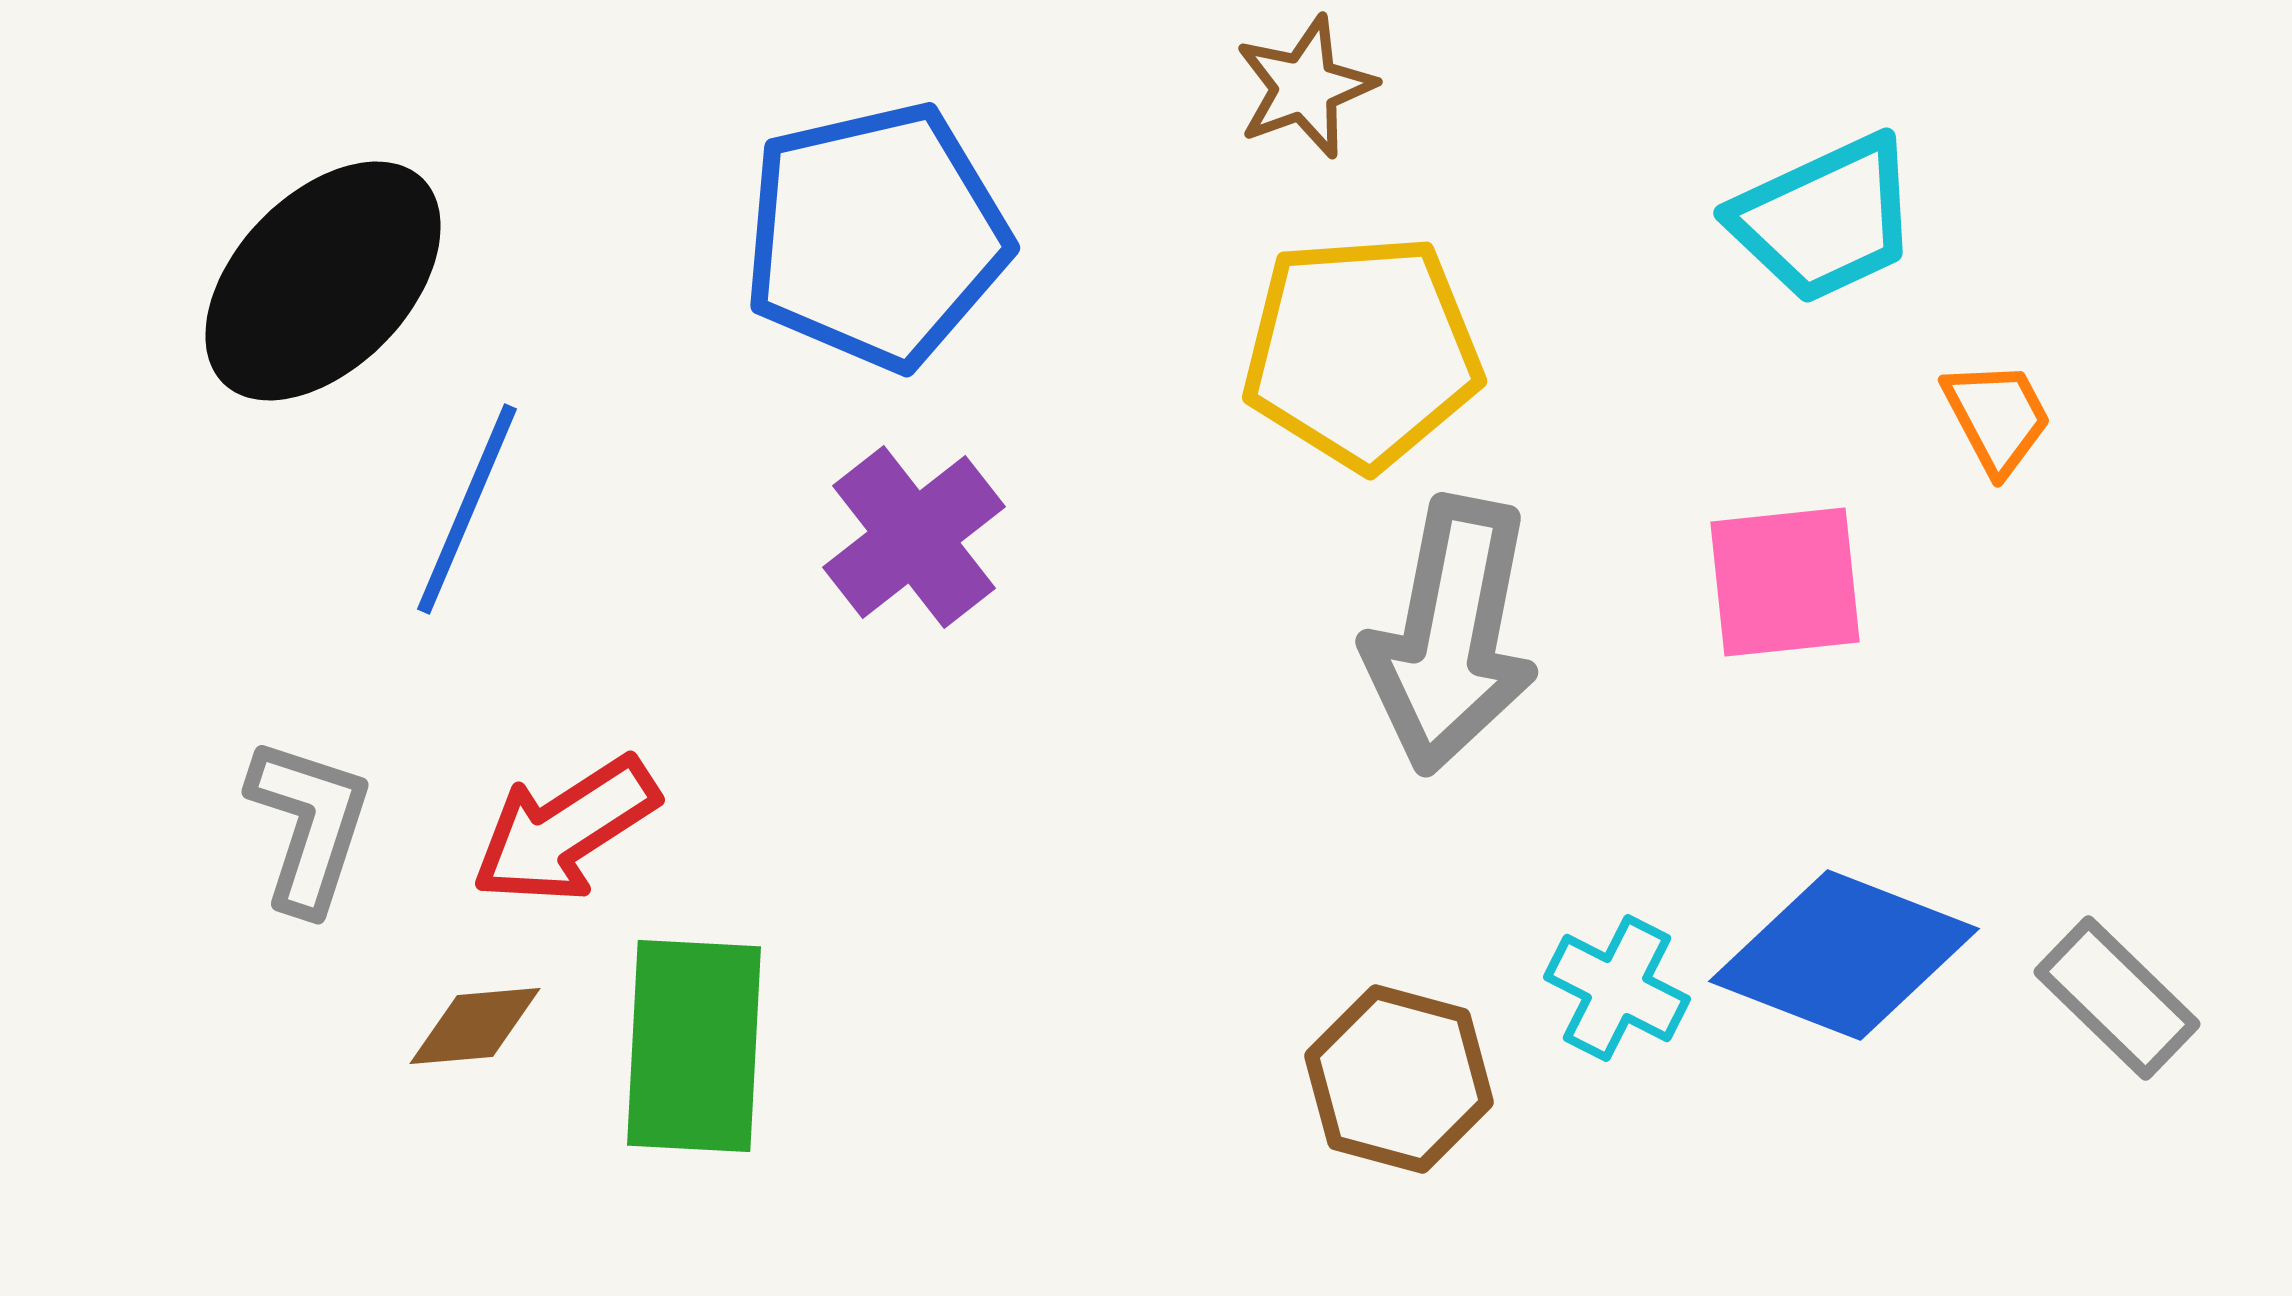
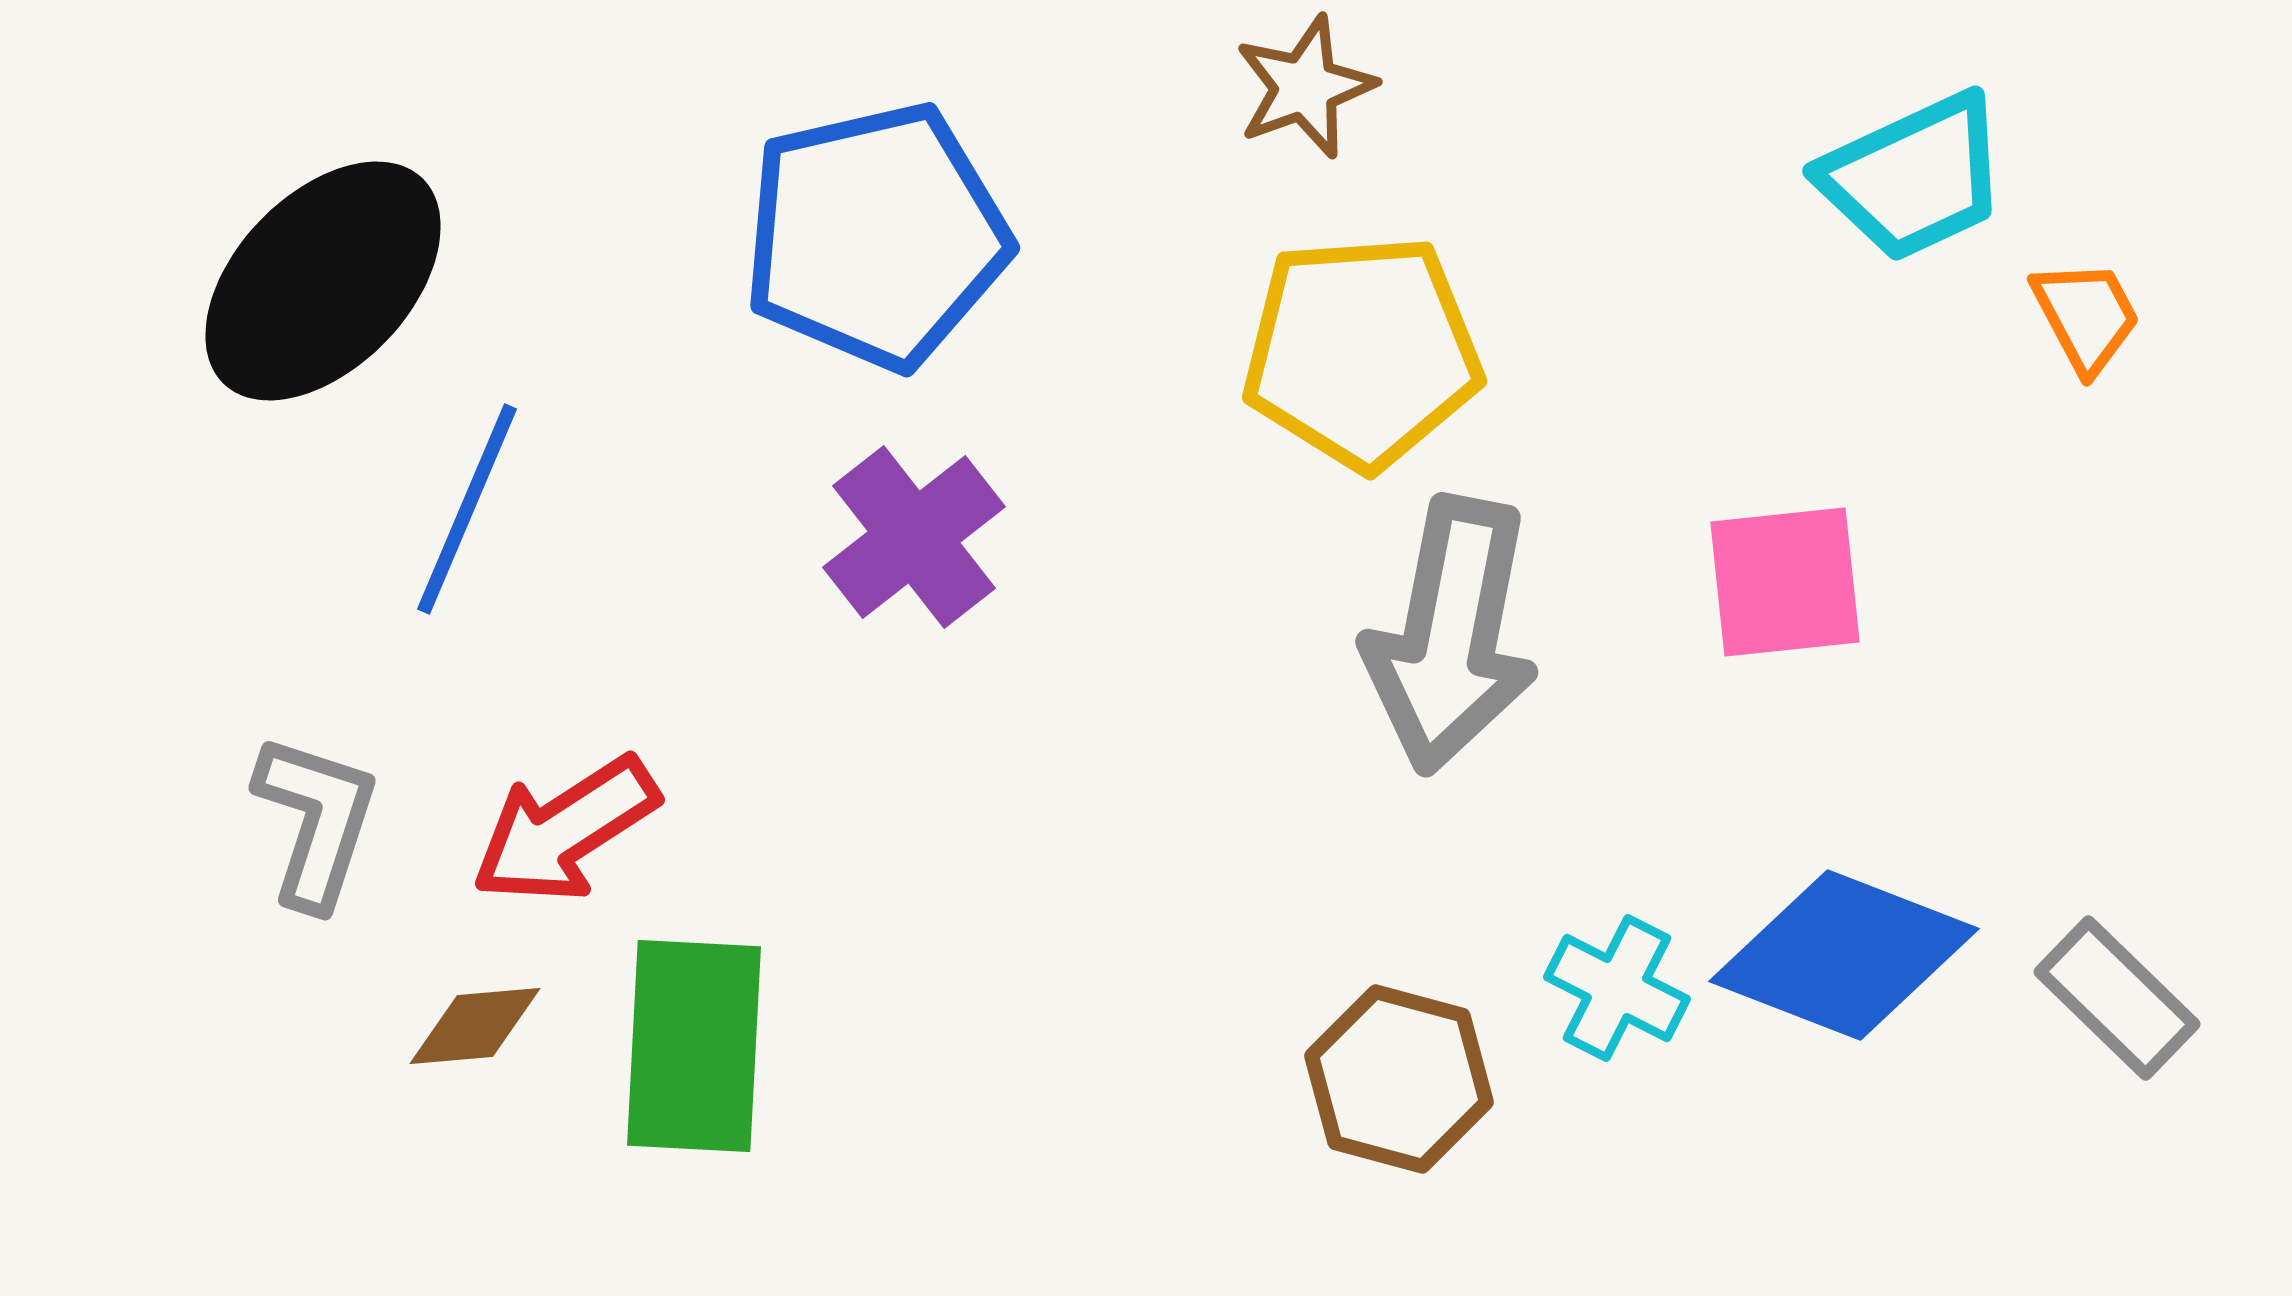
cyan trapezoid: moved 89 px right, 42 px up
orange trapezoid: moved 89 px right, 101 px up
gray L-shape: moved 7 px right, 4 px up
